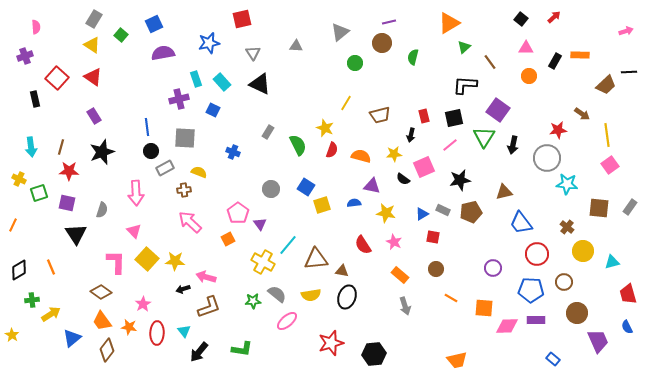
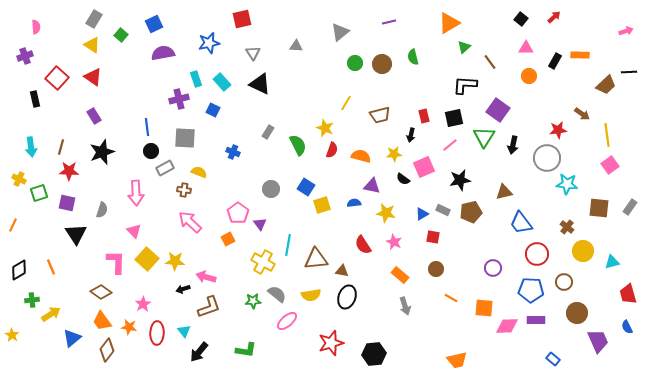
brown circle at (382, 43): moved 21 px down
green semicircle at (413, 57): rotated 28 degrees counterclockwise
brown cross at (184, 190): rotated 16 degrees clockwise
cyan line at (288, 245): rotated 30 degrees counterclockwise
green L-shape at (242, 349): moved 4 px right, 1 px down
